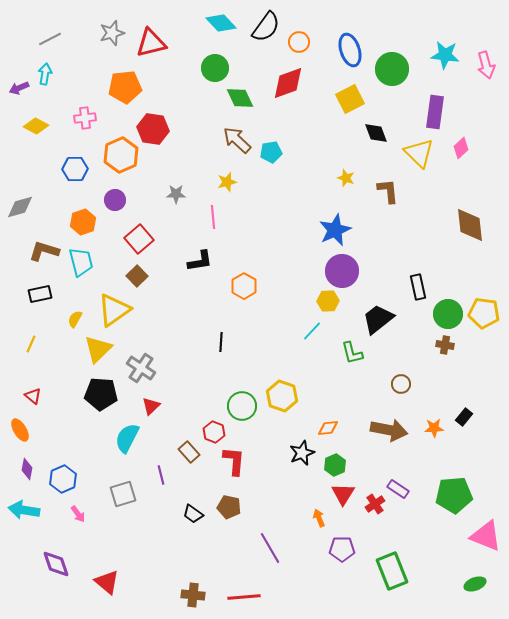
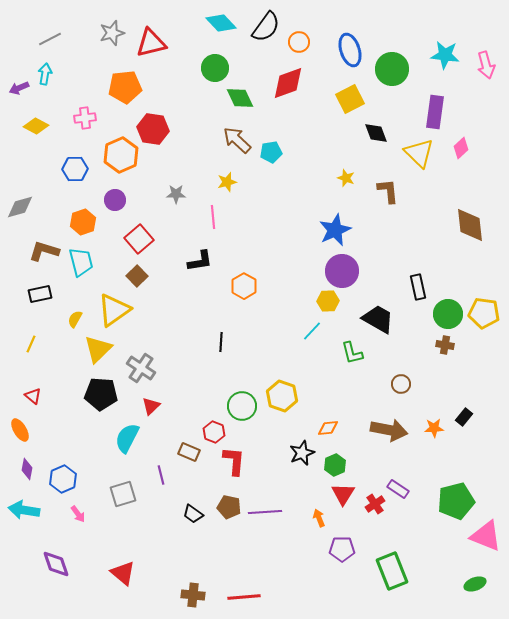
black trapezoid at (378, 319): rotated 68 degrees clockwise
brown rectangle at (189, 452): rotated 25 degrees counterclockwise
green pentagon at (454, 495): moved 2 px right, 6 px down; rotated 9 degrees counterclockwise
purple line at (270, 548): moved 5 px left, 36 px up; rotated 64 degrees counterclockwise
red triangle at (107, 582): moved 16 px right, 9 px up
